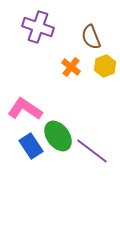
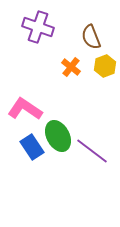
green ellipse: rotated 8 degrees clockwise
blue rectangle: moved 1 px right, 1 px down
